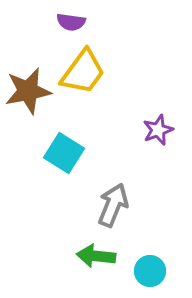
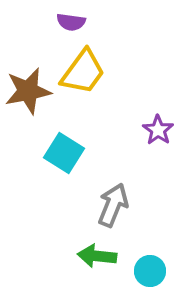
purple star: rotated 16 degrees counterclockwise
green arrow: moved 1 px right
